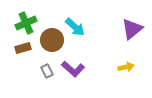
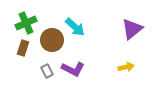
brown rectangle: rotated 56 degrees counterclockwise
purple L-shape: rotated 15 degrees counterclockwise
